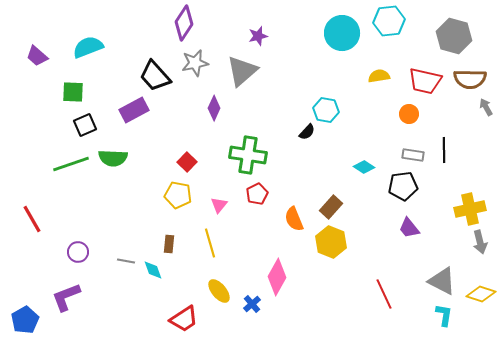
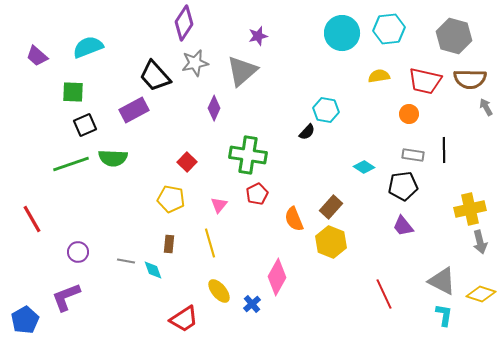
cyan hexagon at (389, 21): moved 8 px down
yellow pentagon at (178, 195): moved 7 px left, 4 px down
purple trapezoid at (409, 228): moved 6 px left, 2 px up
